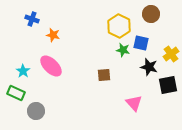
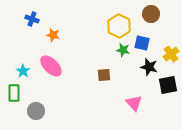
blue square: moved 1 px right
green rectangle: moved 2 px left; rotated 66 degrees clockwise
